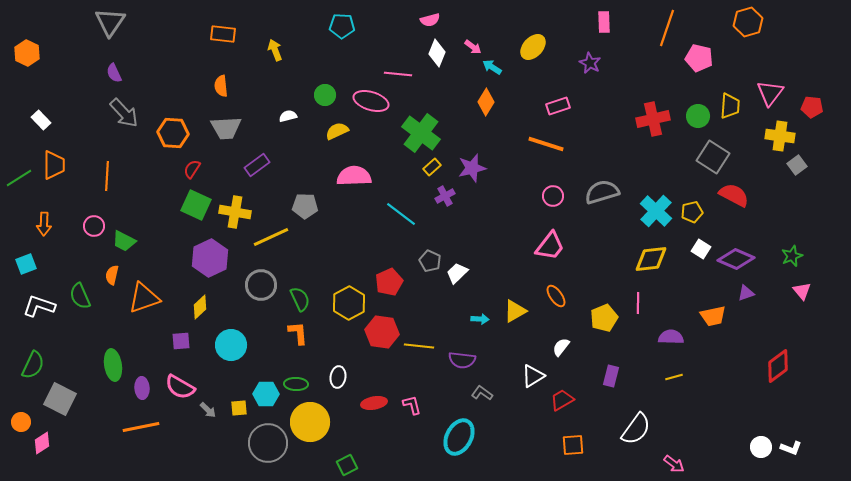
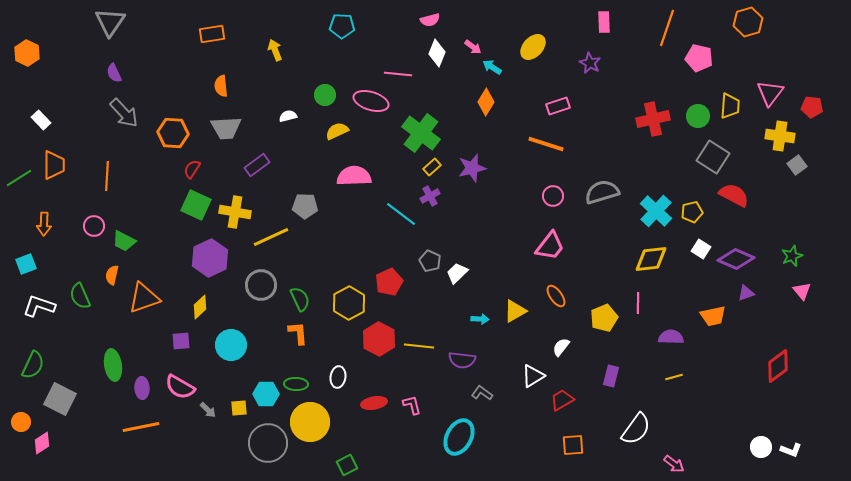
orange rectangle at (223, 34): moved 11 px left; rotated 15 degrees counterclockwise
purple cross at (445, 196): moved 15 px left
red hexagon at (382, 332): moved 3 px left, 7 px down; rotated 20 degrees clockwise
white L-shape at (791, 448): moved 2 px down
